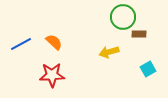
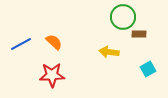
yellow arrow: rotated 24 degrees clockwise
